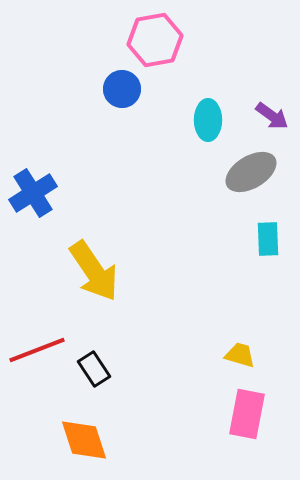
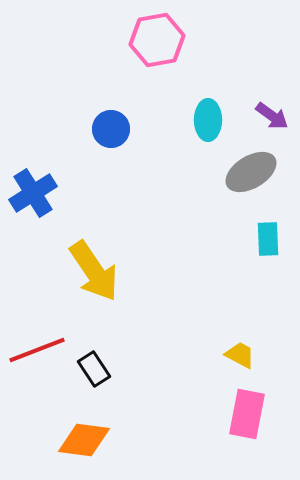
pink hexagon: moved 2 px right
blue circle: moved 11 px left, 40 px down
yellow trapezoid: rotated 12 degrees clockwise
orange diamond: rotated 64 degrees counterclockwise
